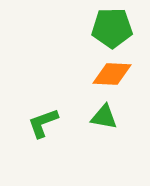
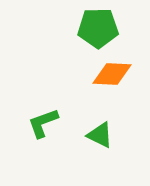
green pentagon: moved 14 px left
green triangle: moved 4 px left, 18 px down; rotated 16 degrees clockwise
